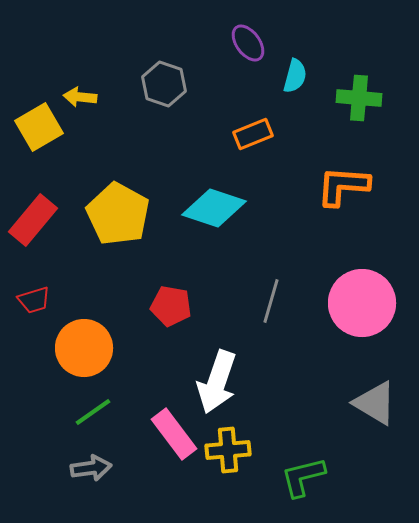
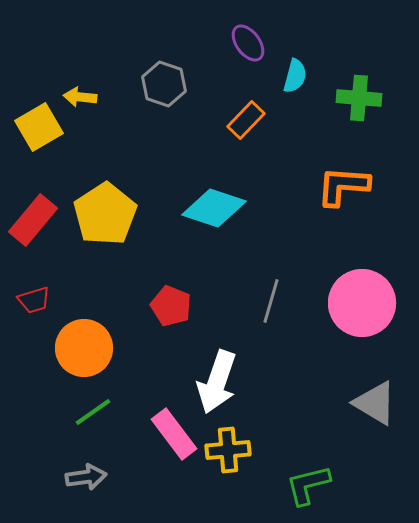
orange rectangle: moved 7 px left, 14 px up; rotated 24 degrees counterclockwise
yellow pentagon: moved 13 px left; rotated 10 degrees clockwise
red pentagon: rotated 12 degrees clockwise
gray arrow: moved 5 px left, 9 px down
green L-shape: moved 5 px right, 8 px down
